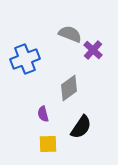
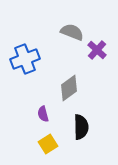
gray semicircle: moved 2 px right, 2 px up
purple cross: moved 4 px right
black semicircle: rotated 35 degrees counterclockwise
yellow square: rotated 30 degrees counterclockwise
